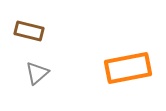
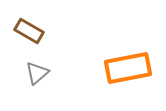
brown rectangle: rotated 16 degrees clockwise
